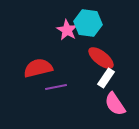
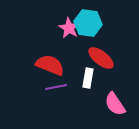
pink star: moved 2 px right, 2 px up
red semicircle: moved 12 px right, 3 px up; rotated 36 degrees clockwise
white rectangle: moved 18 px left; rotated 24 degrees counterclockwise
